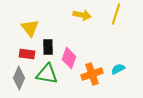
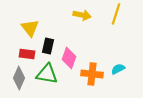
black rectangle: moved 1 px up; rotated 14 degrees clockwise
orange cross: rotated 25 degrees clockwise
